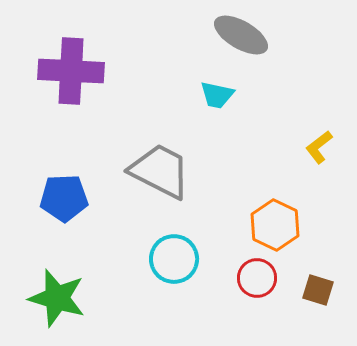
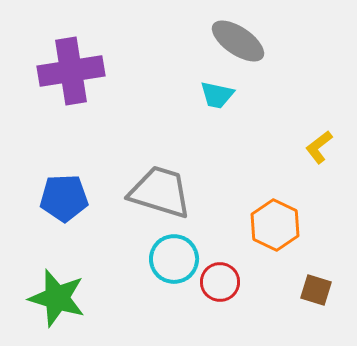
gray ellipse: moved 3 px left, 6 px down; rotated 4 degrees clockwise
purple cross: rotated 12 degrees counterclockwise
gray trapezoid: moved 21 px down; rotated 10 degrees counterclockwise
red circle: moved 37 px left, 4 px down
brown square: moved 2 px left
